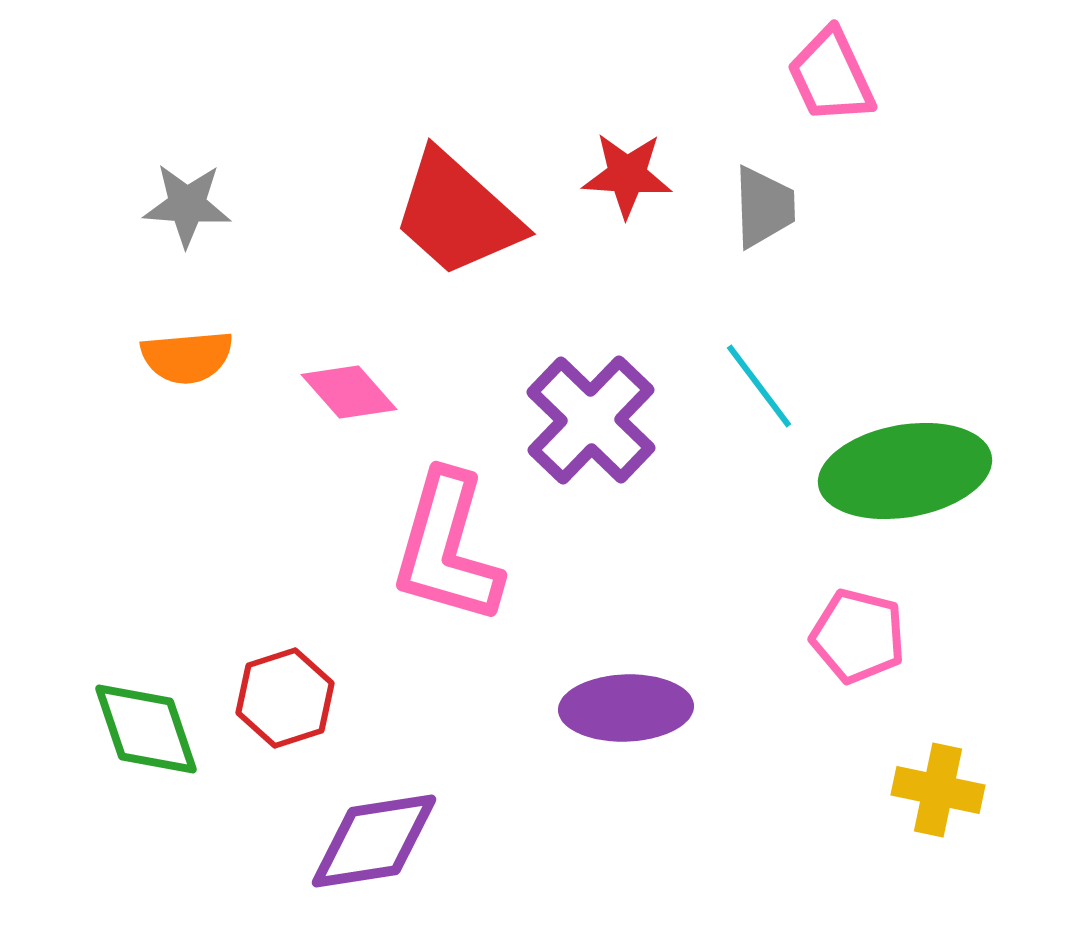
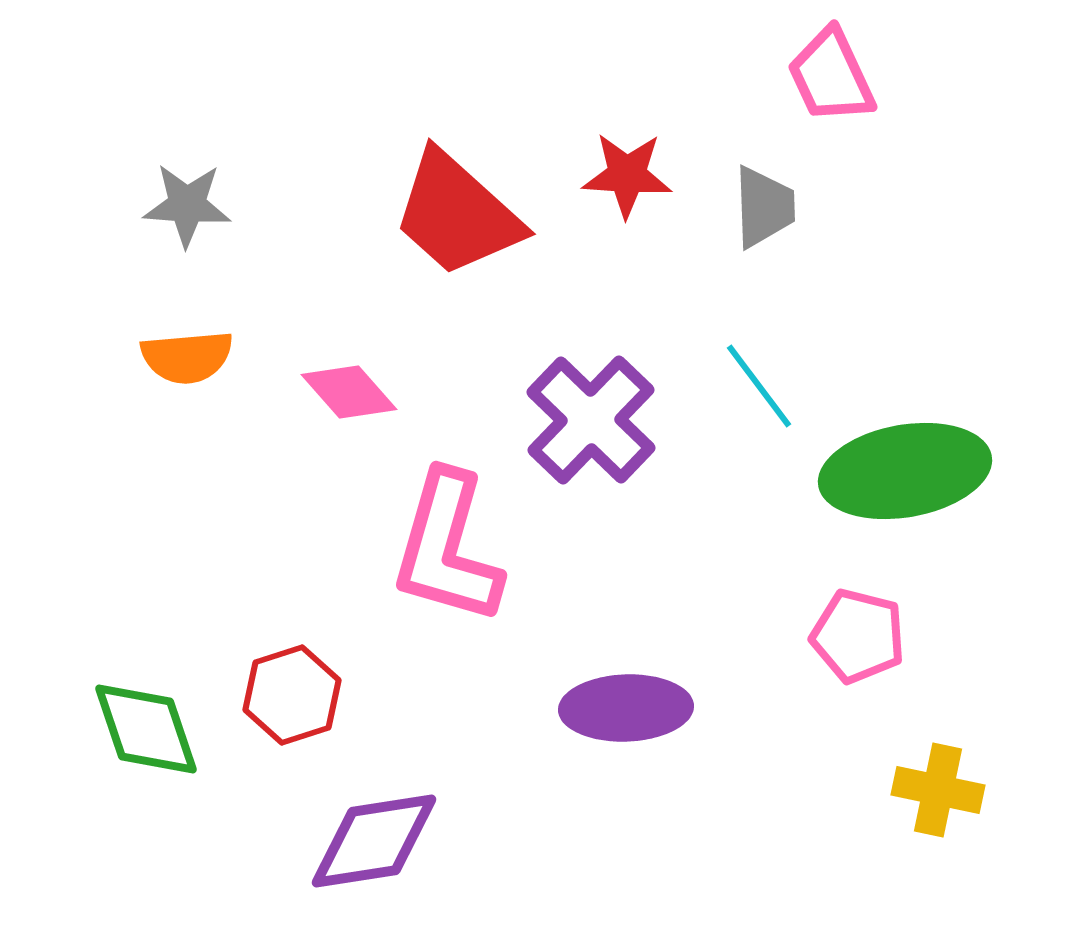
red hexagon: moved 7 px right, 3 px up
